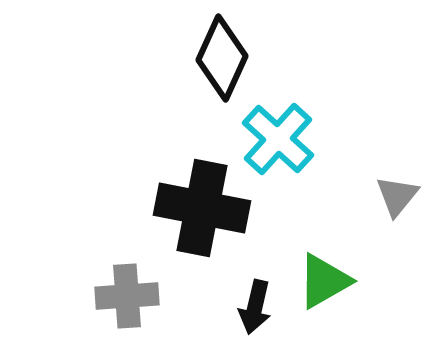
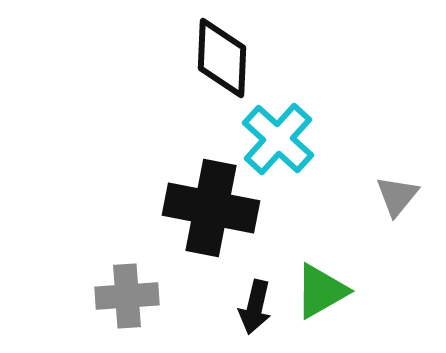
black diamond: rotated 22 degrees counterclockwise
black cross: moved 9 px right
green triangle: moved 3 px left, 10 px down
